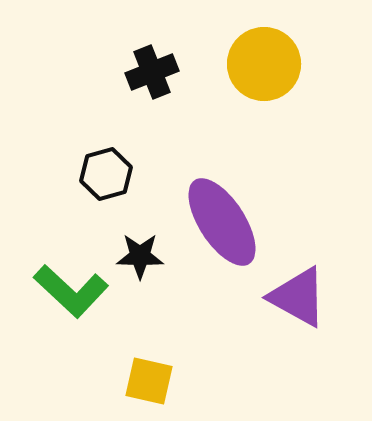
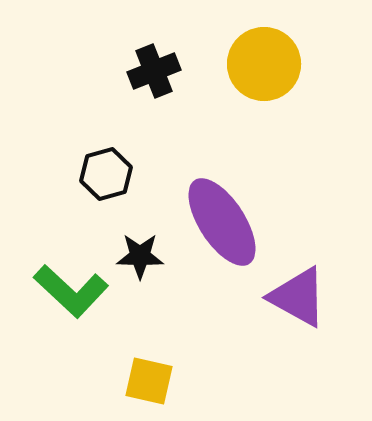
black cross: moved 2 px right, 1 px up
